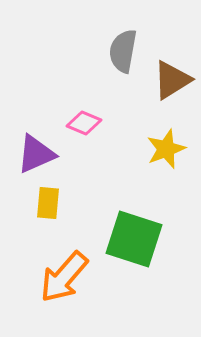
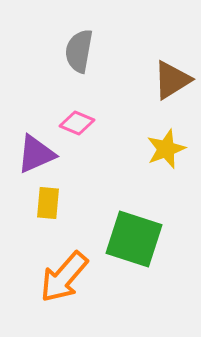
gray semicircle: moved 44 px left
pink diamond: moved 7 px left
